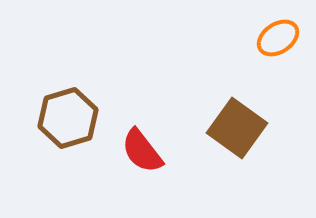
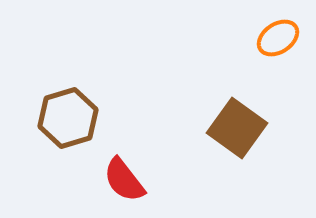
red semicircle: moved 18 px left, 29 px down
